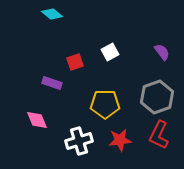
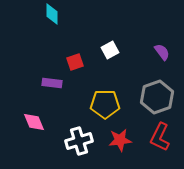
cyan diamond: rotated 50 degrees clockwise
white square: moved 2 px up
purple rectangle: rotated 12 degrees counterclockwise
pink diamond: moved 3 px left, 2 px down
red L-shape: moved 1 px right, 2 px down
